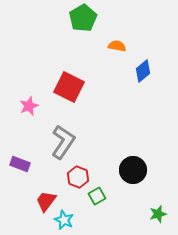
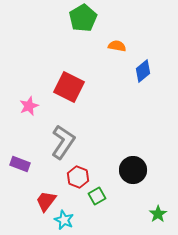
green star: rotated 18 degrees counterclockwise
